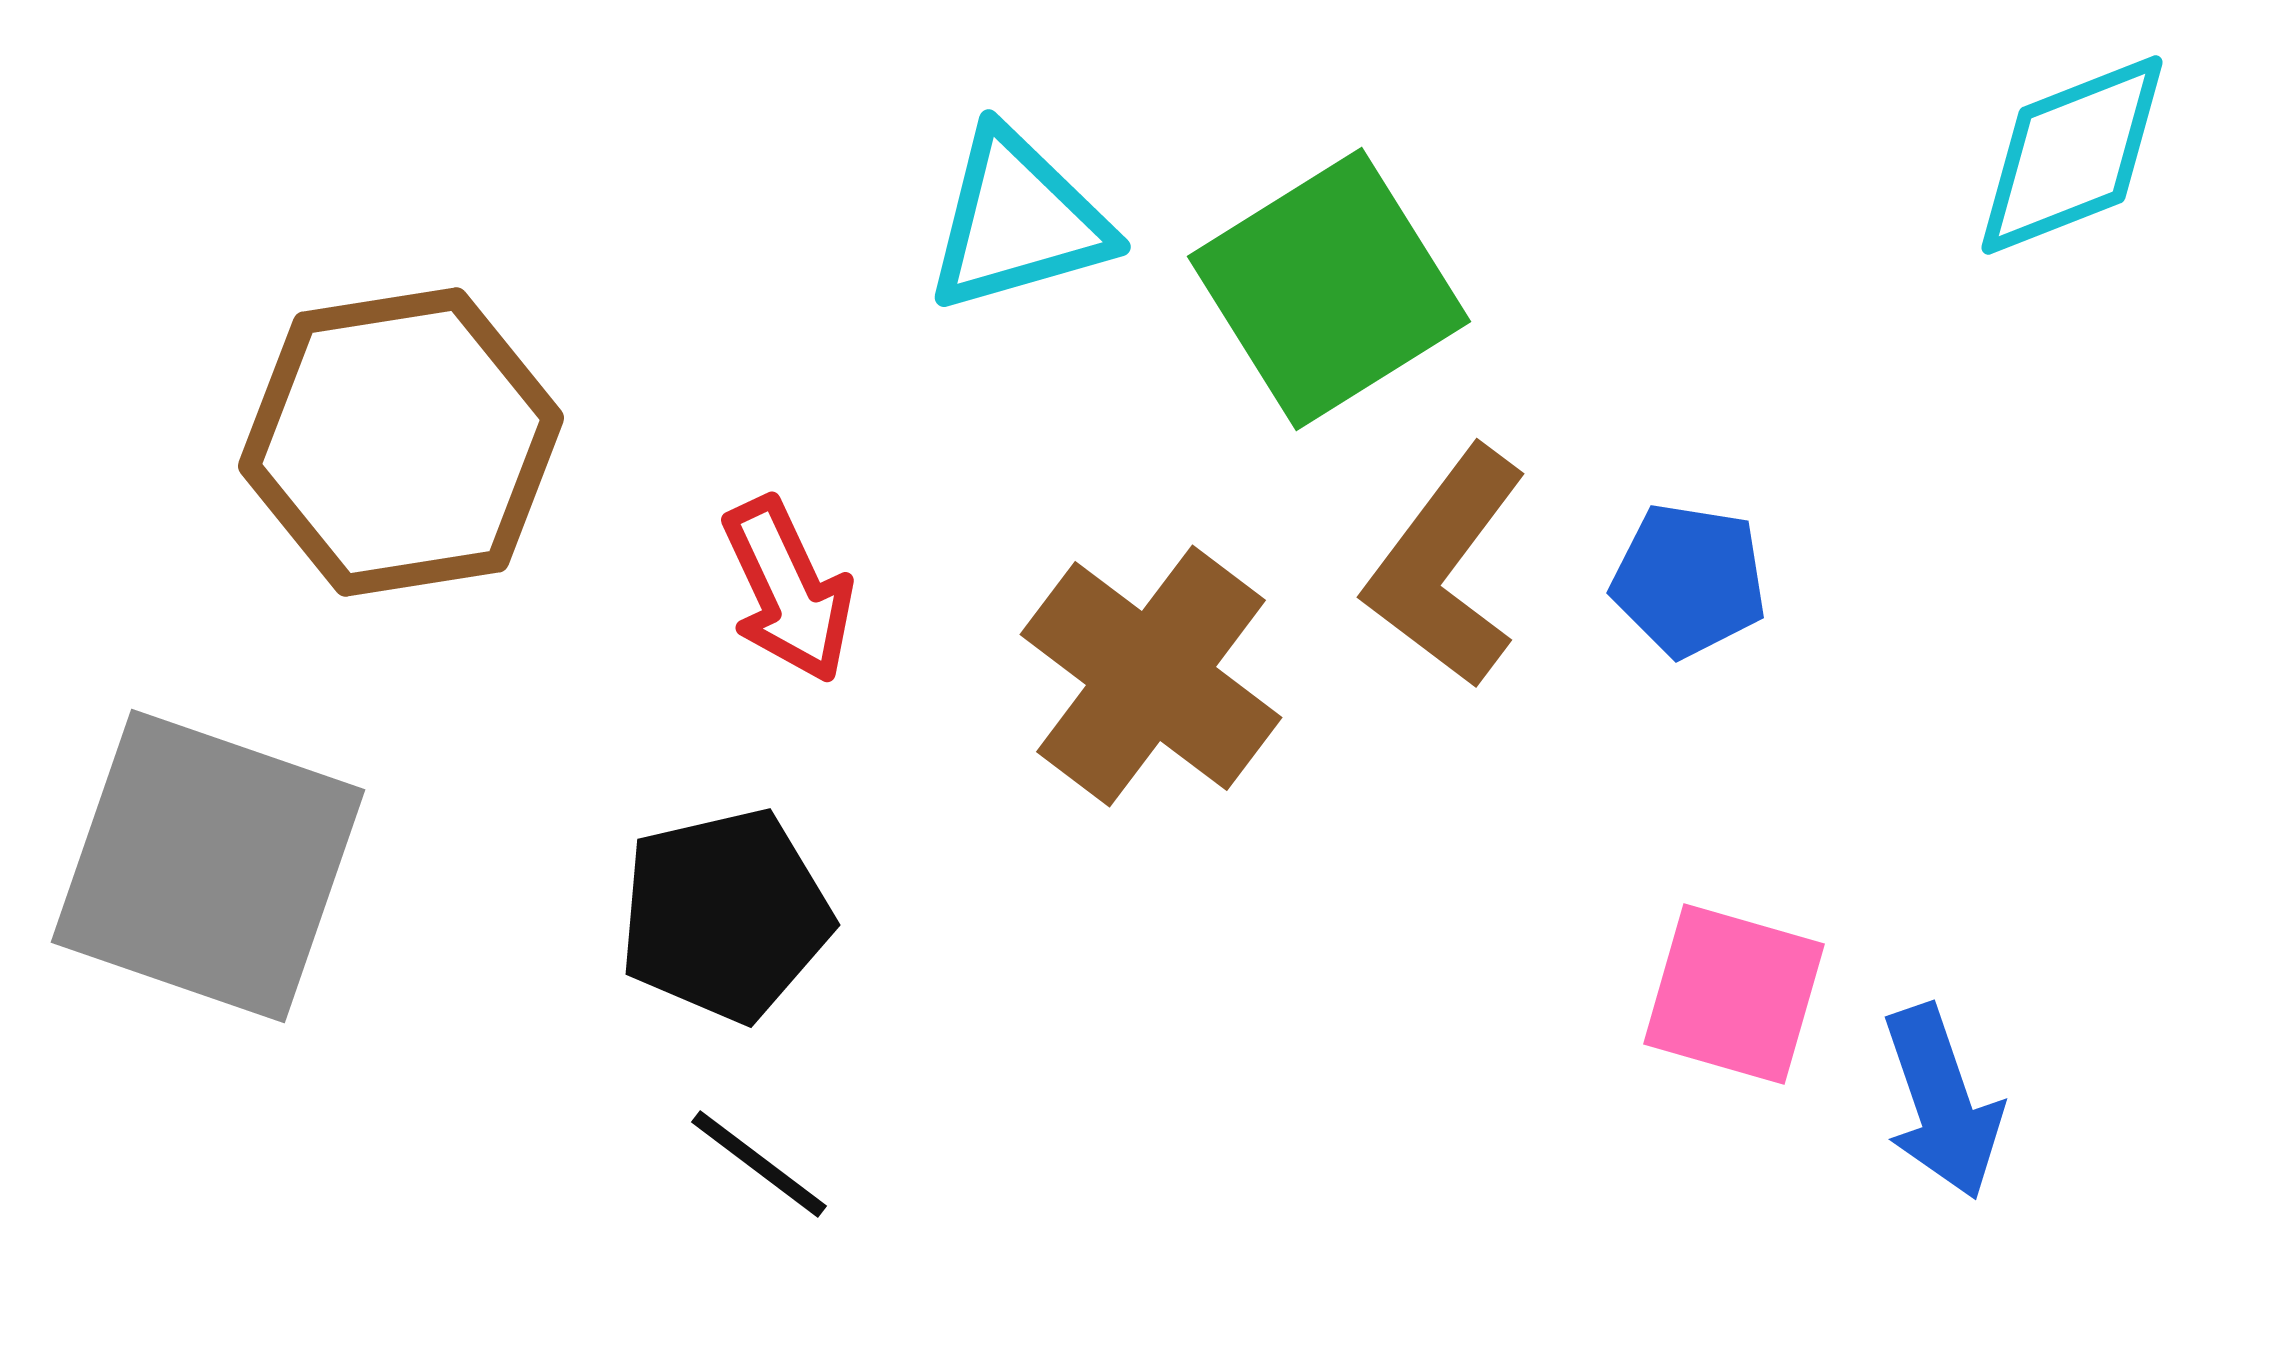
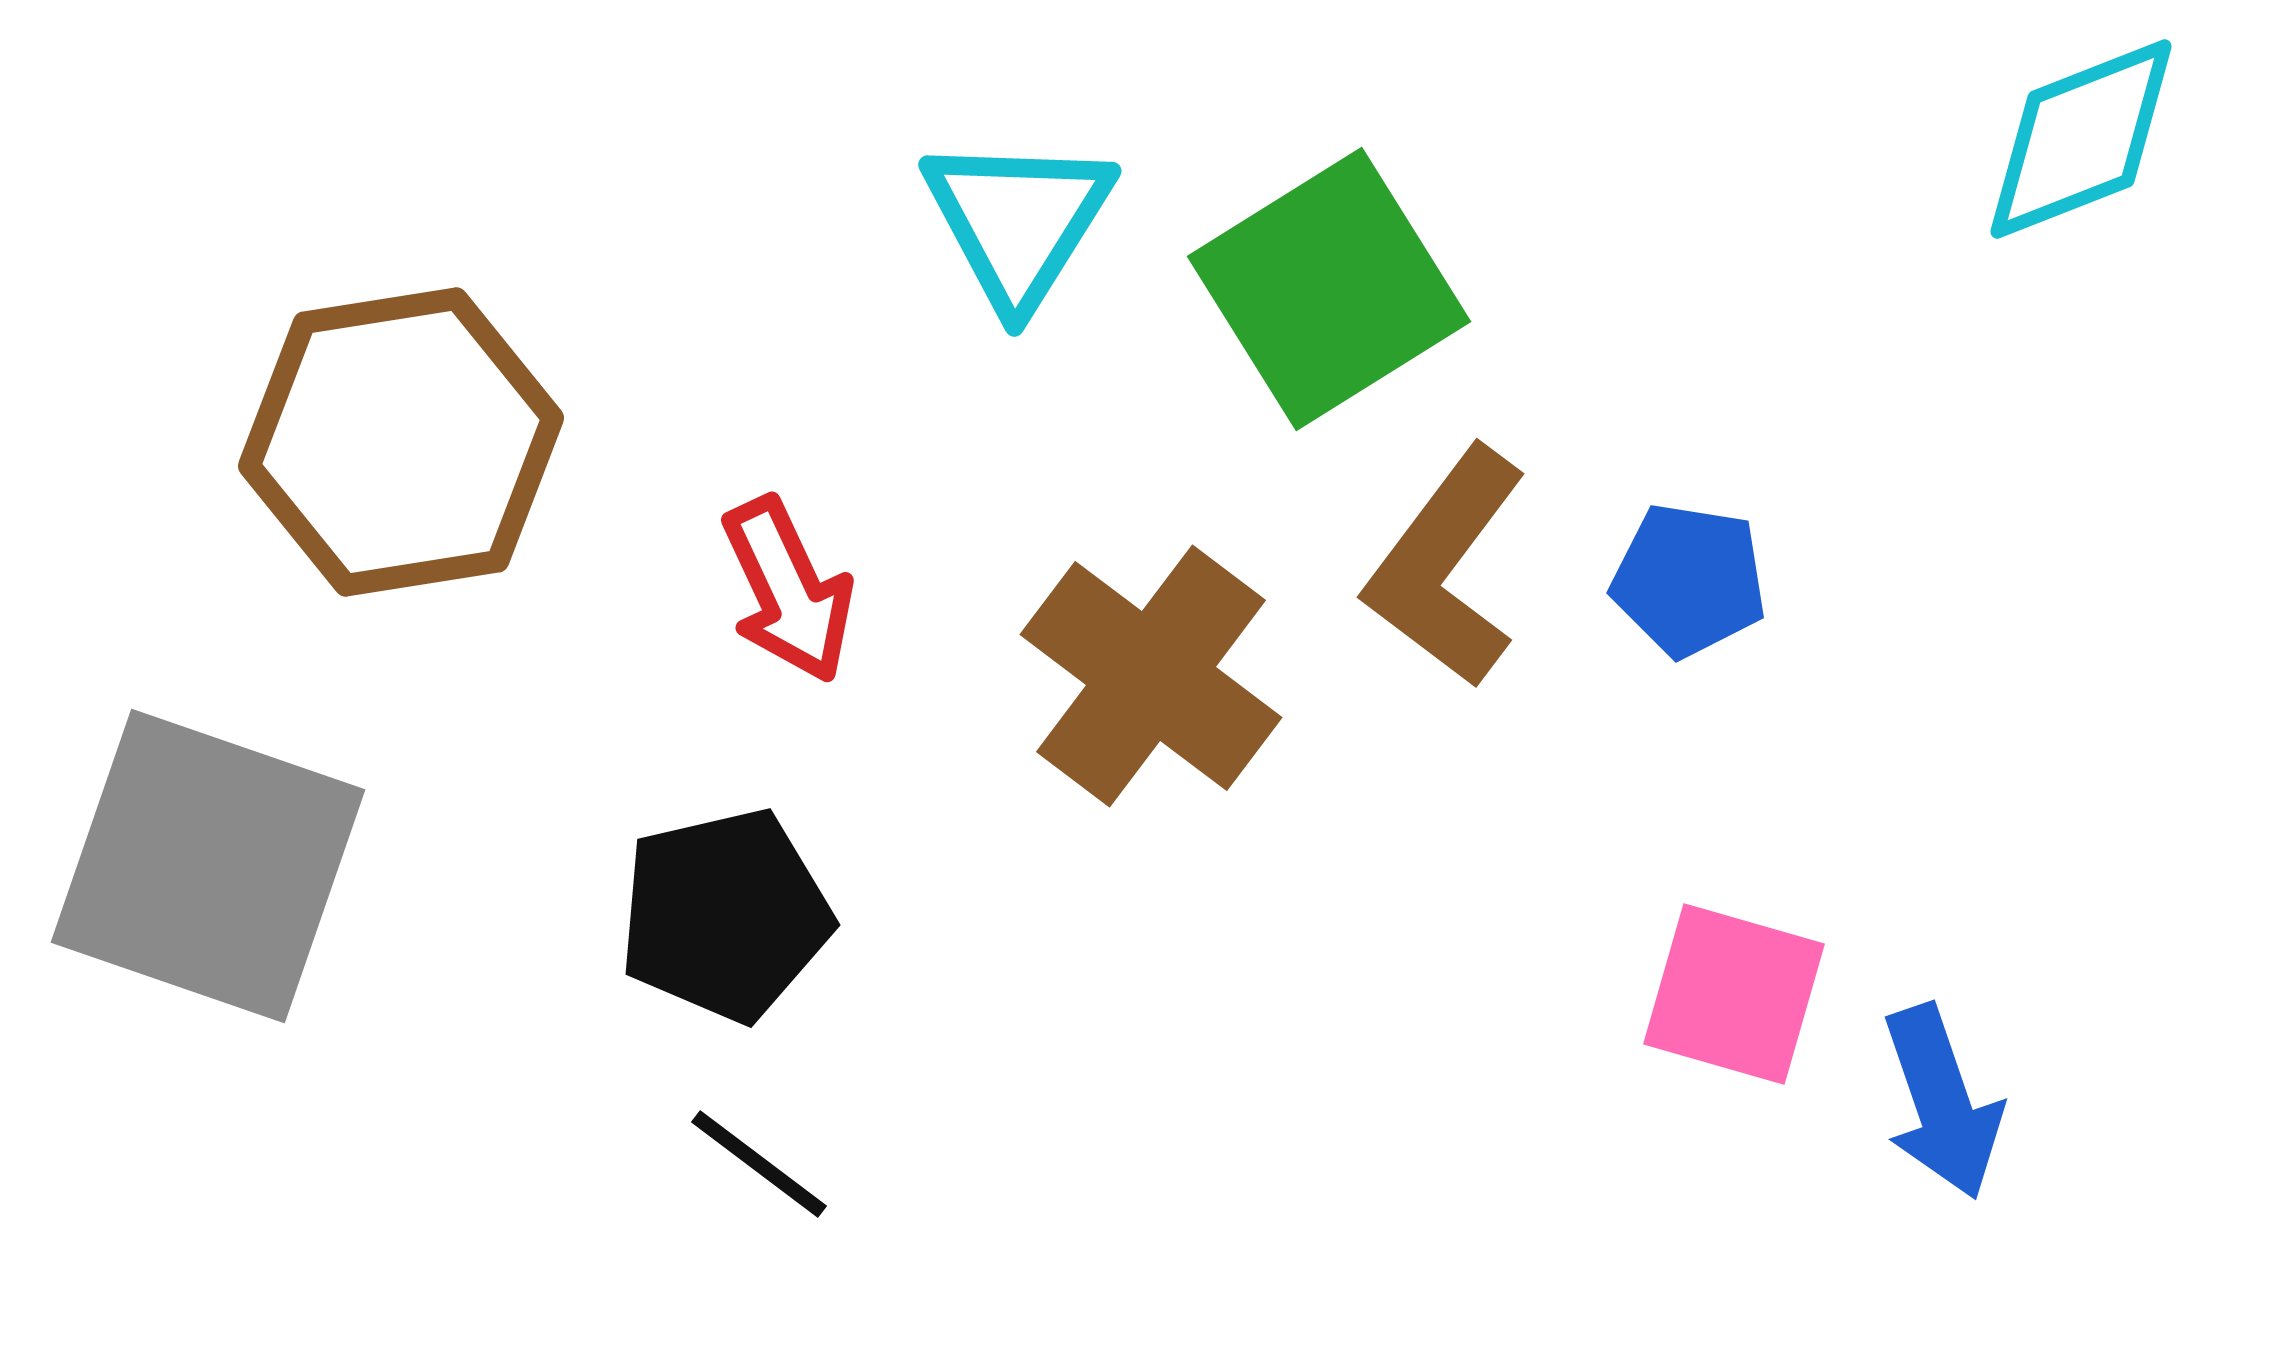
cyan diamond: moved 9 px right, 16 px up
cyan triangle: rotated 42 degrees counterclockwise
